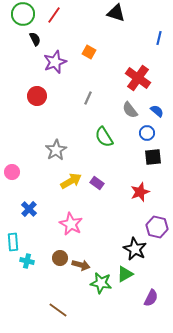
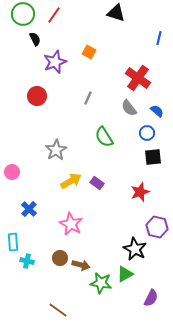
gray semicircle: moved 1 px left, 2 px up
